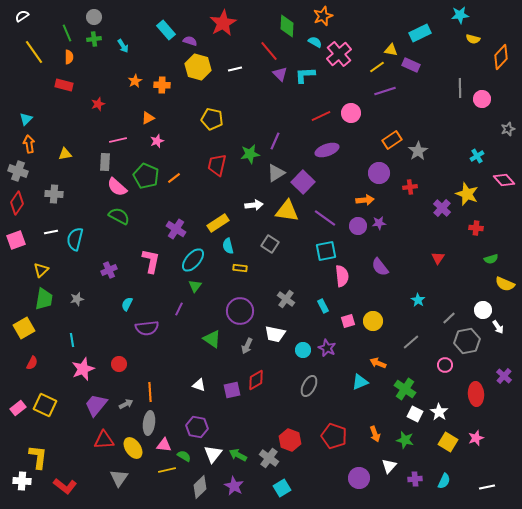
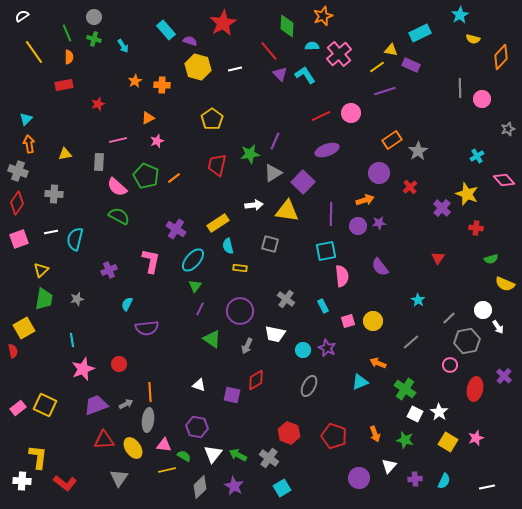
cyan star at (460, 15): rotated 24 degrees counterclockwise
green cross at (94, 39): rotated 24 degrees clockwise
cyan semicircle at (315, 42): moved 3 px left, 4 px down; rotated 32 degrees counterclockwise
cyan L-shape at (305, 75): rotated 60 degrees clockwise
red rectangle at (64, 85): rotated 24 degrees counterclockwise
yellow pentagon at (212, 119): rotated 25 degrees clockwise
gray rectangle at (105, 162): moved 6 px left
gray triangle at (276, 173): moved 3 px left
red cross at (410, 187): rotated 32 degrees counterclockwise
orange arrow at (365, 200): rotated 12 degrees counterclockwise
purple line at (325, 218): moved 6 px right, 4 px up; rotated 55 degrees clockwise
pink square at (16, 240): moved 3 px right, 1 px up
gray square at (270, 244): rotated 18 degrees counterclockwise
purple line at (179, 309): moved 21 px right
red semicircle at (32, 363): moved 19 px left, 12 px up; rotated 40 degrees counterclockwise
pink circle at (445, 365): moved 5 px right
purple square at (232, 390): moved 5 px down; rotated 24 degrees clockwise
red ellipse at (476, 394): moved 1 px left, 5 px up; rotated 15 degrees clockwise
purple trapezoid at (96, 405): rotated 30 degrees clockwise
gray ellipse at (149, 423): moved 1 px left, 3 px up
red hexagon at (290, 440): moved 1 px left, 7 px up
red L-shape at (65, 486): moved 3 px up
